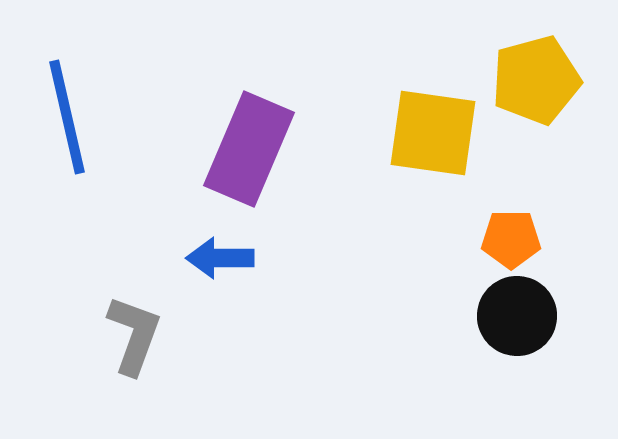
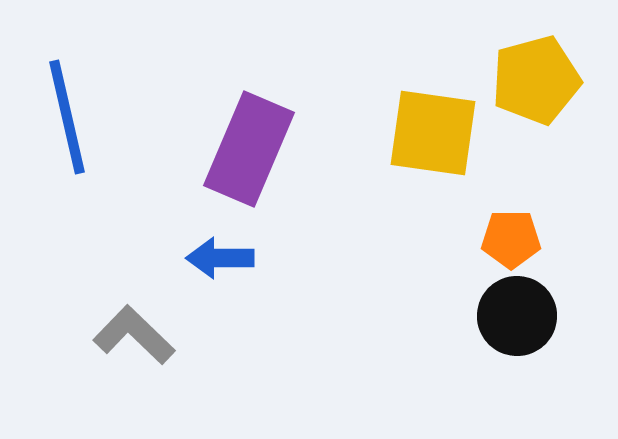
gray L-shape: rotated 66 degrees counterclockwise
